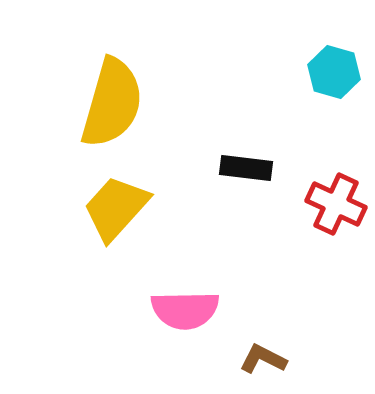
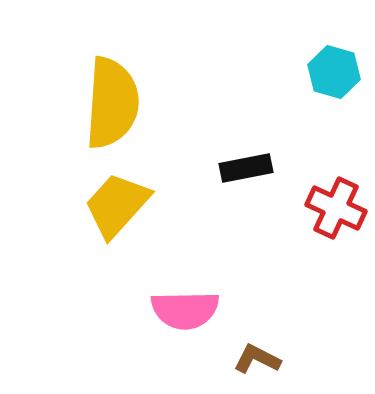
yellow semicircle: rotated 12 degrees counterclockwise
black rectangle: rotated 18 degrees counterclockwise
red cross: moved 4 px down
yellow trapezoid: moved 1 px right, 3 px up
brown L-shape: moved 6 px left
